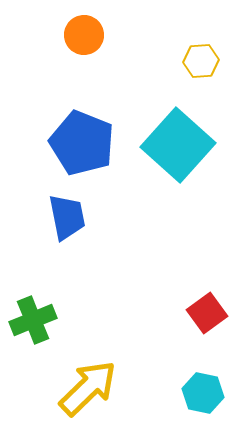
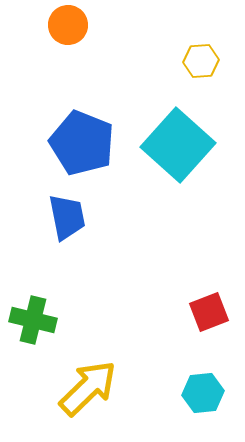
orange circle: moved 16 px left, 10 px up
red square: moved 2 px right, 1 px up; rotated 15 degrees clockwise
green cross: rotated 36 degrees clockwise
cyan hexagon: rotated 18 degrees counterclockwise
